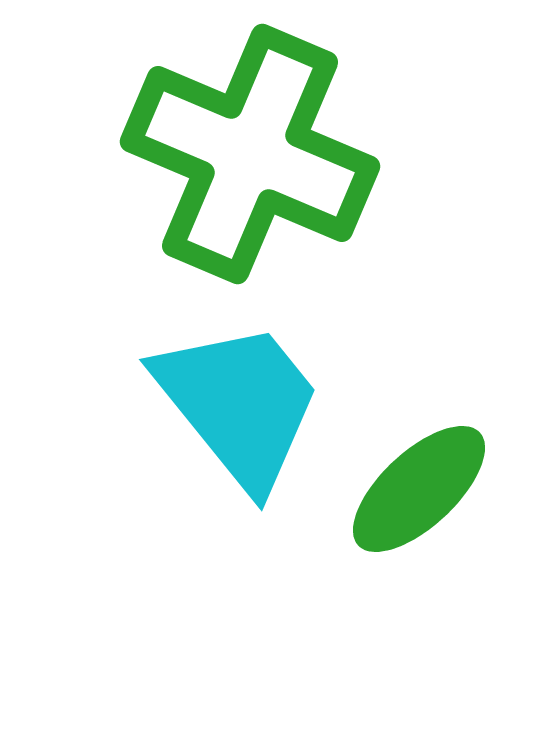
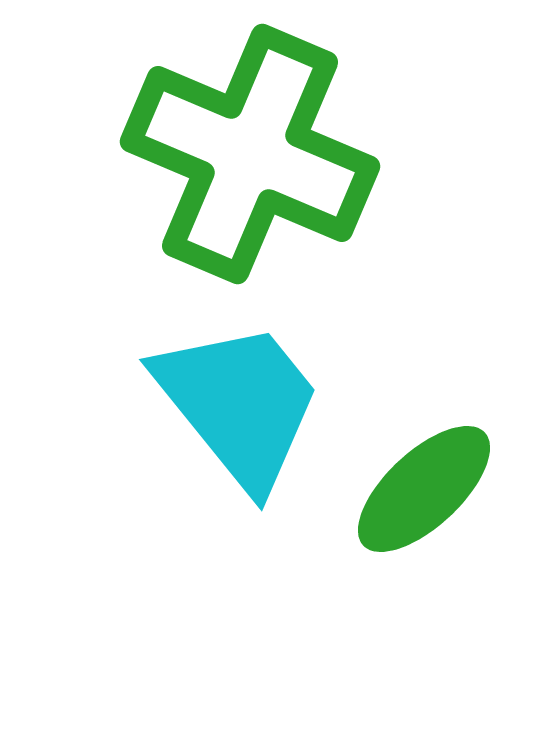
green ellipse: moved 5 px right
